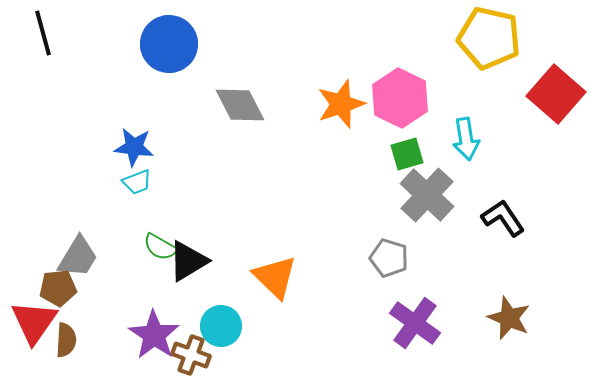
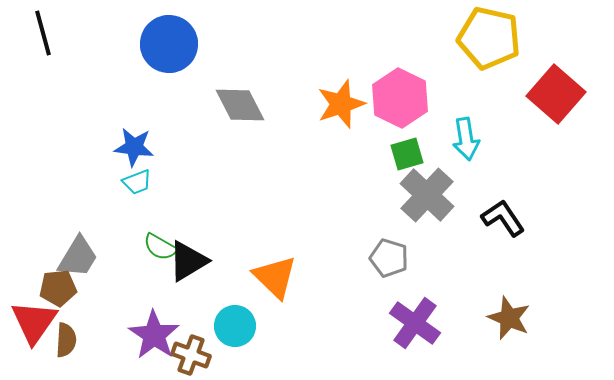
cyan circle: moved 14 px right
